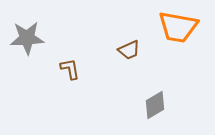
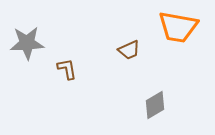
gray star: moved 5 px down
brown L-shape: moved 3 px left
